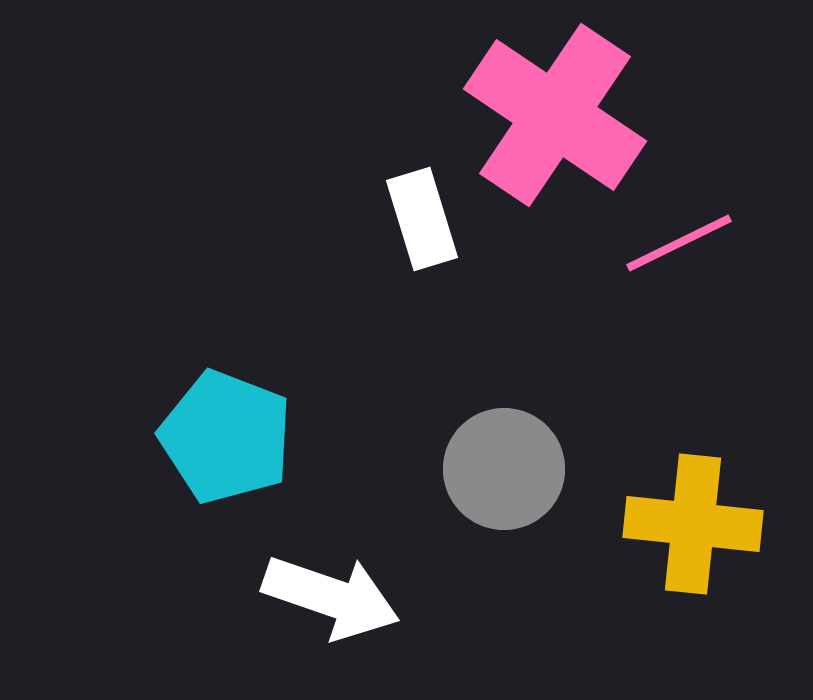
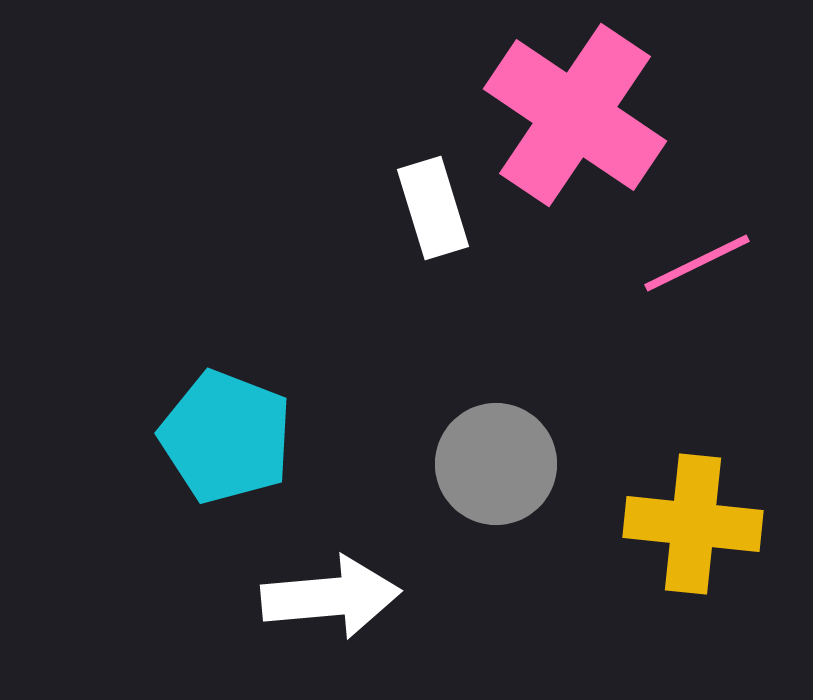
pink cross: moved 20 px right
white rectangle: moved 11 px right, 11 px up
pink line: moved 18 px right, 20 px down
gray circle: moved 8 px left, 5 px up
white arrow: rotated 24 degrees counterclockwise
